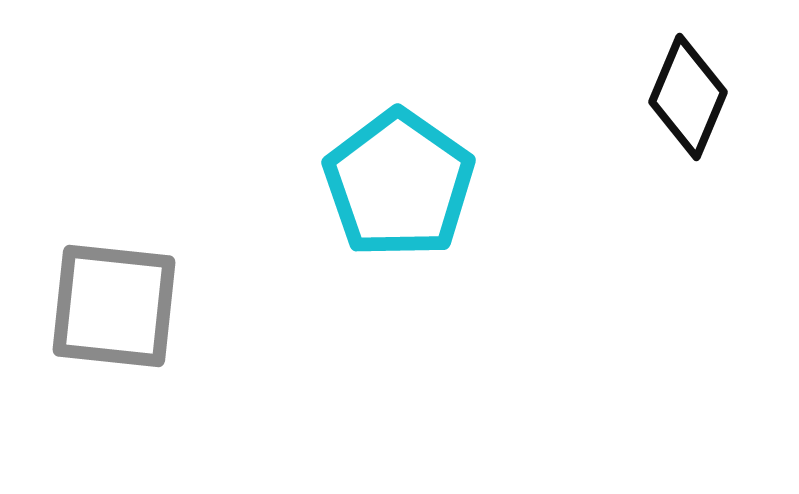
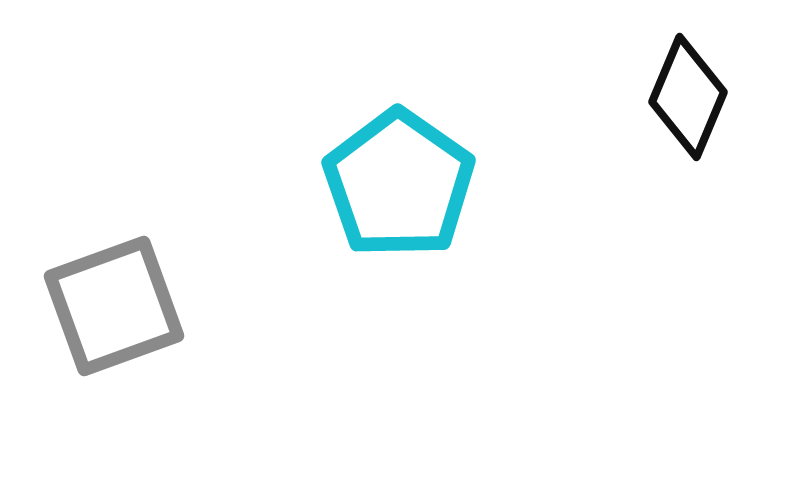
gray square: rotated 26 degrees counterclockwise
